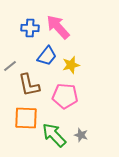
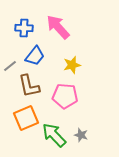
blue cross: moved 6 px left
blue trapezoid: moved 12 px left
yellow star: moved 1 px right
brown L-shape: moved 1 px down
orange square: rotated 25 degrees counterclockwise
